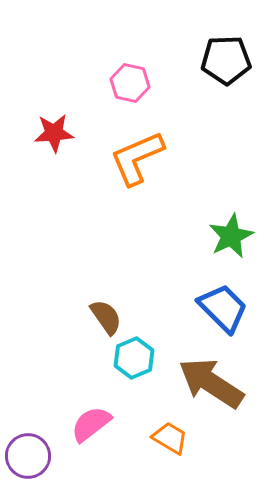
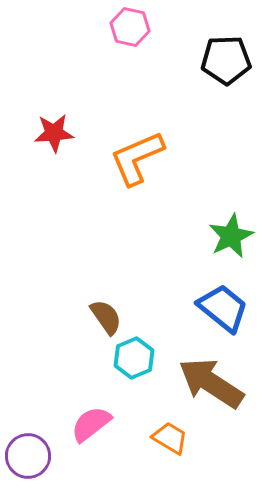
pink hexagon: moved 56 px up
blue trapezoid: rotated 6 degrees counterclockwise
